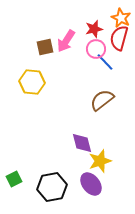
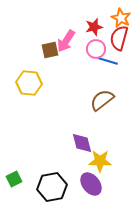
red star: moved 2 px up
brown square: moved 5 px right, 3 px down
blue line: moved 3 px right, 1 px up; rotated 30 degrees counterclockwise
yellow hexagon: moved 3 px left, 1 px down
yellow star: rotated 20 degrees clockwise
